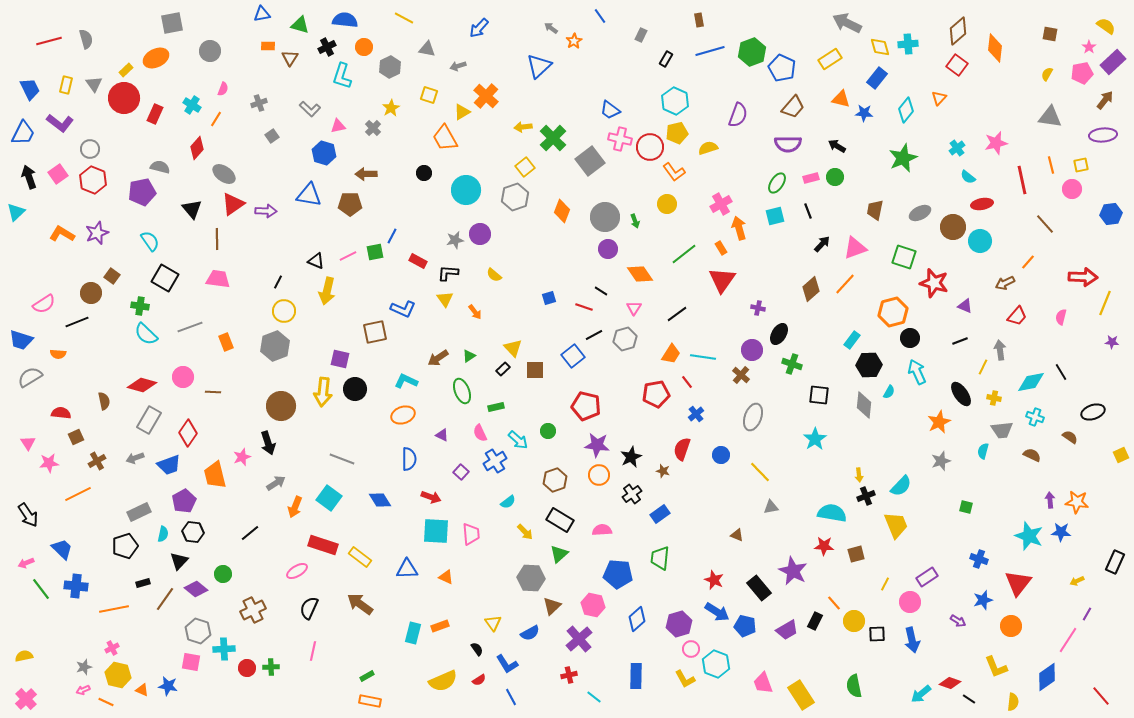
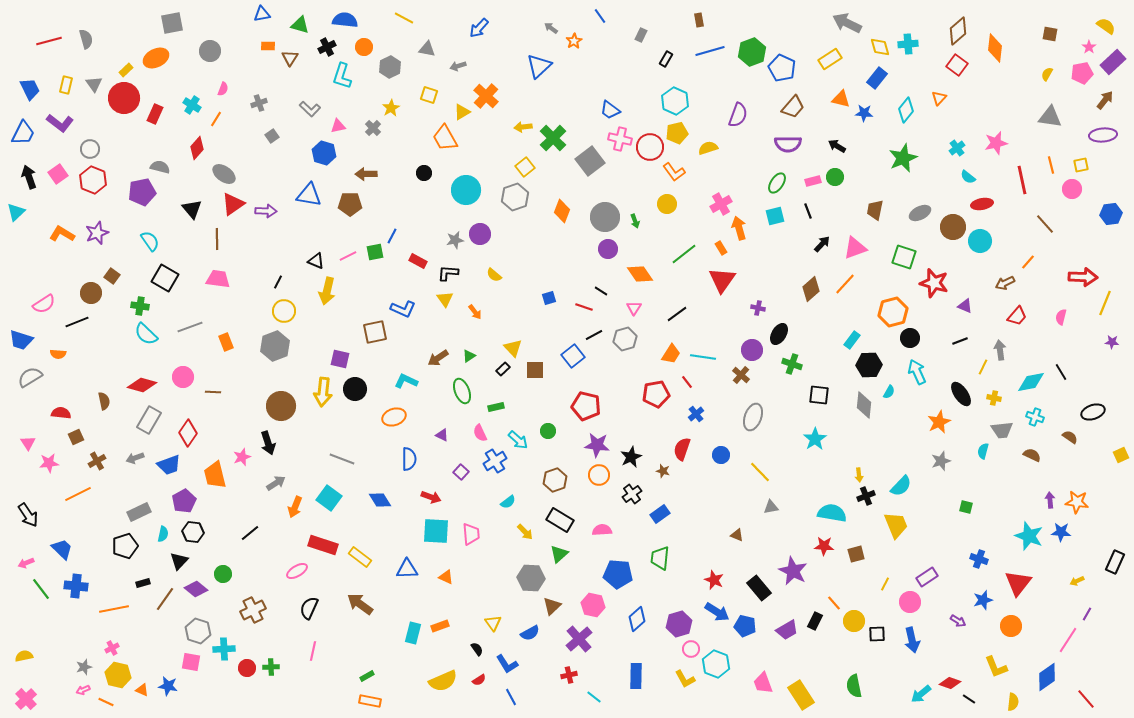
pink rectangle at (811, 178): moved 2 px right, 3 px down
orange ellipse at (403, 415): moved 9 px left, 2 px down
red line at (1101, 696): moved 15 px left, 3 px down
